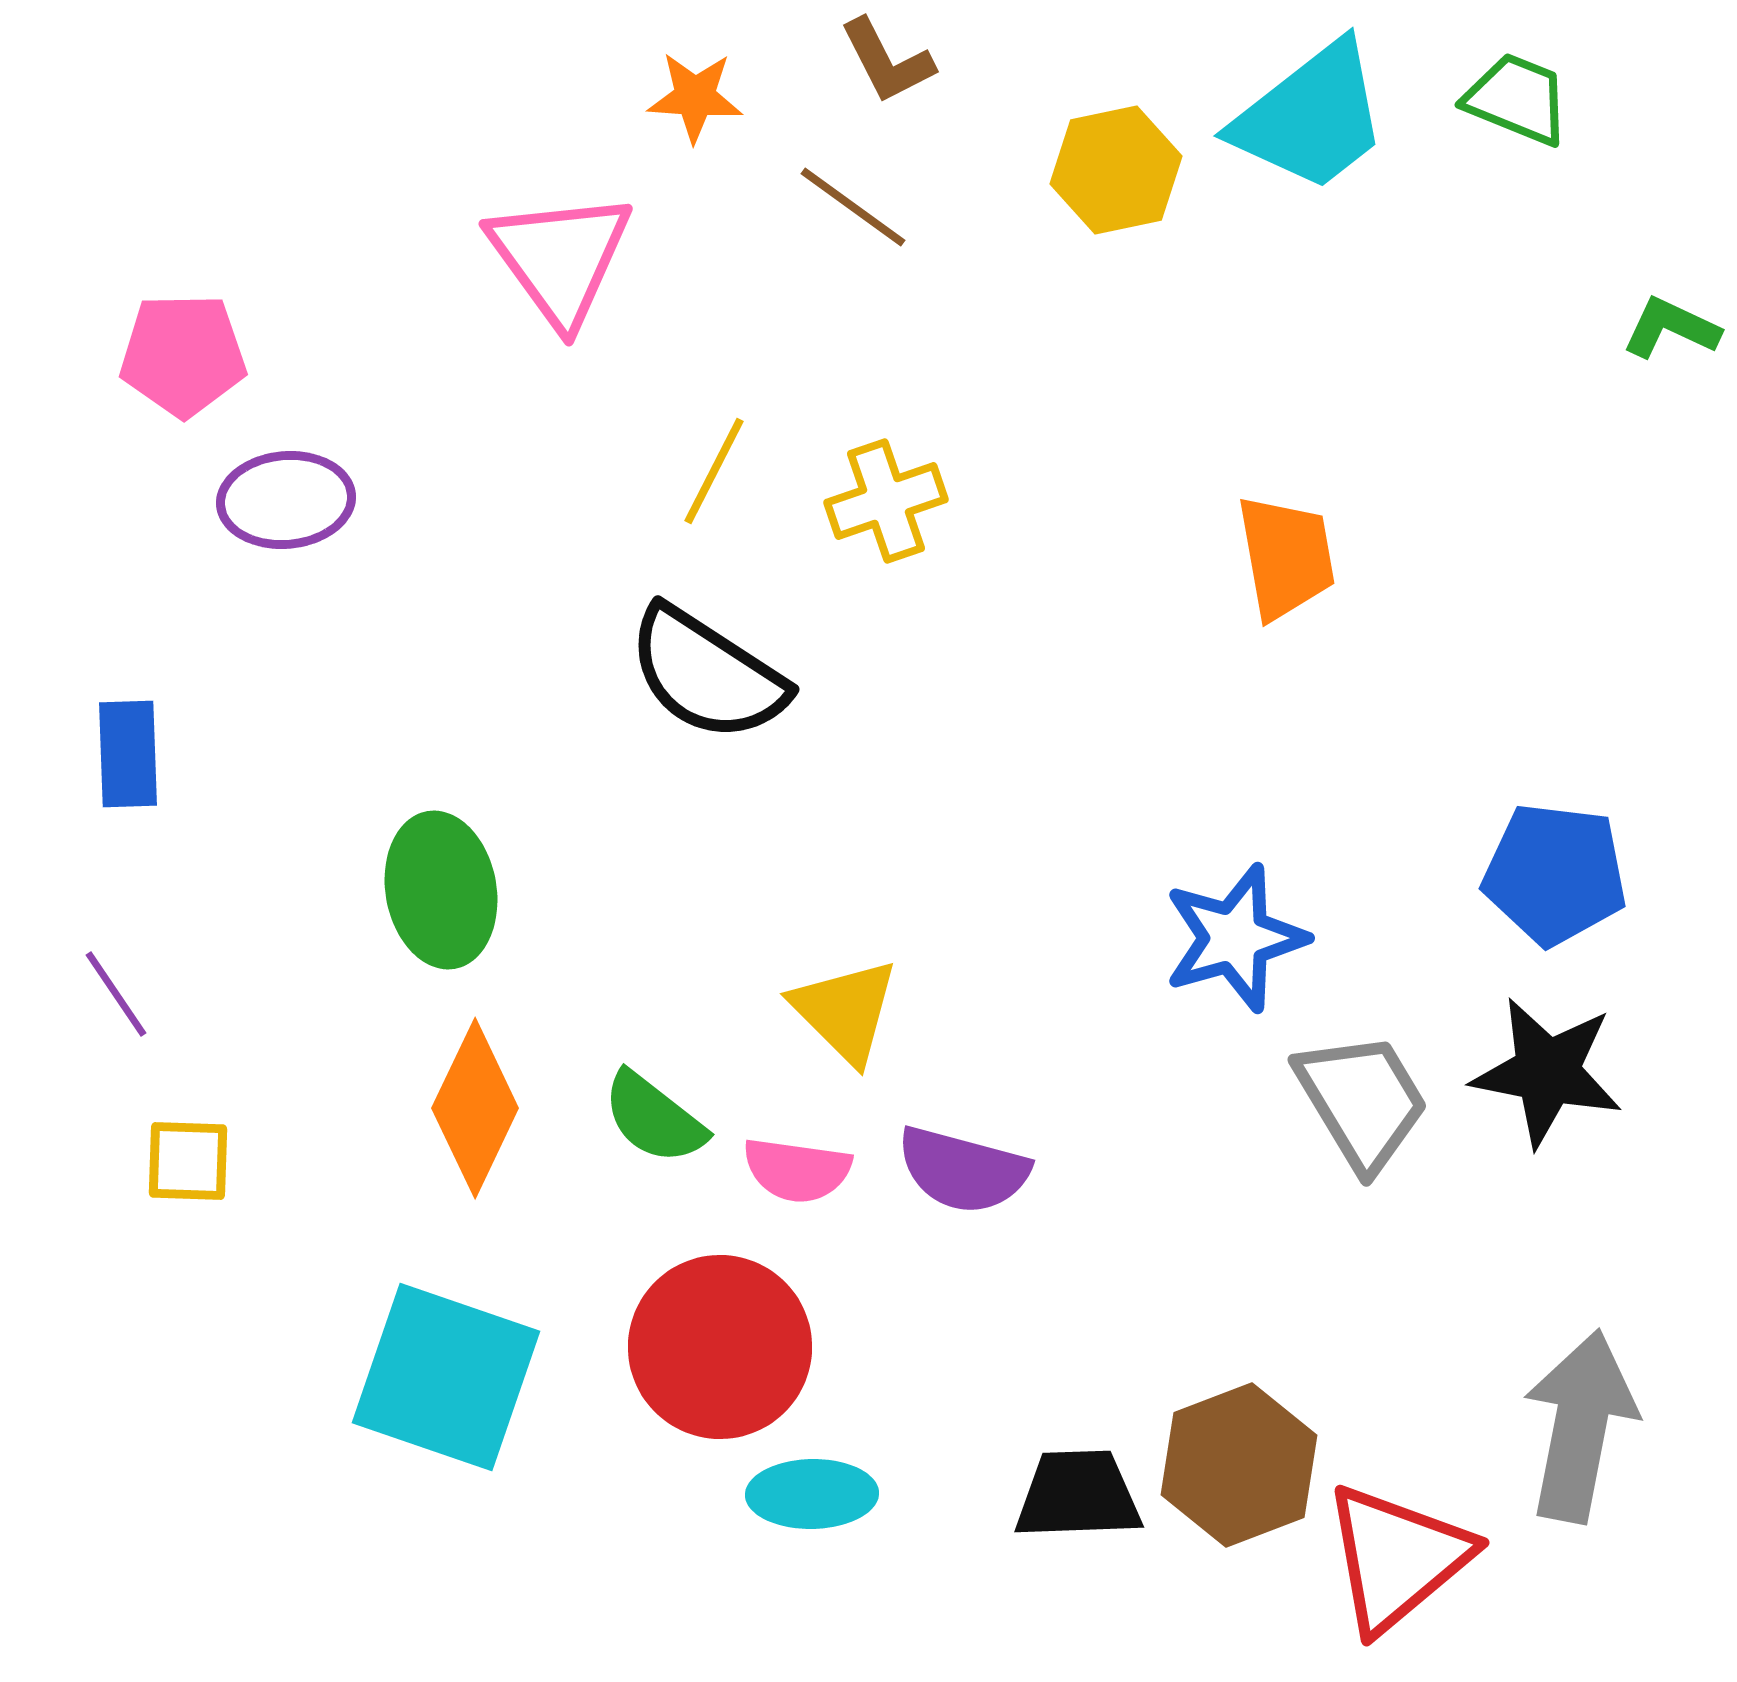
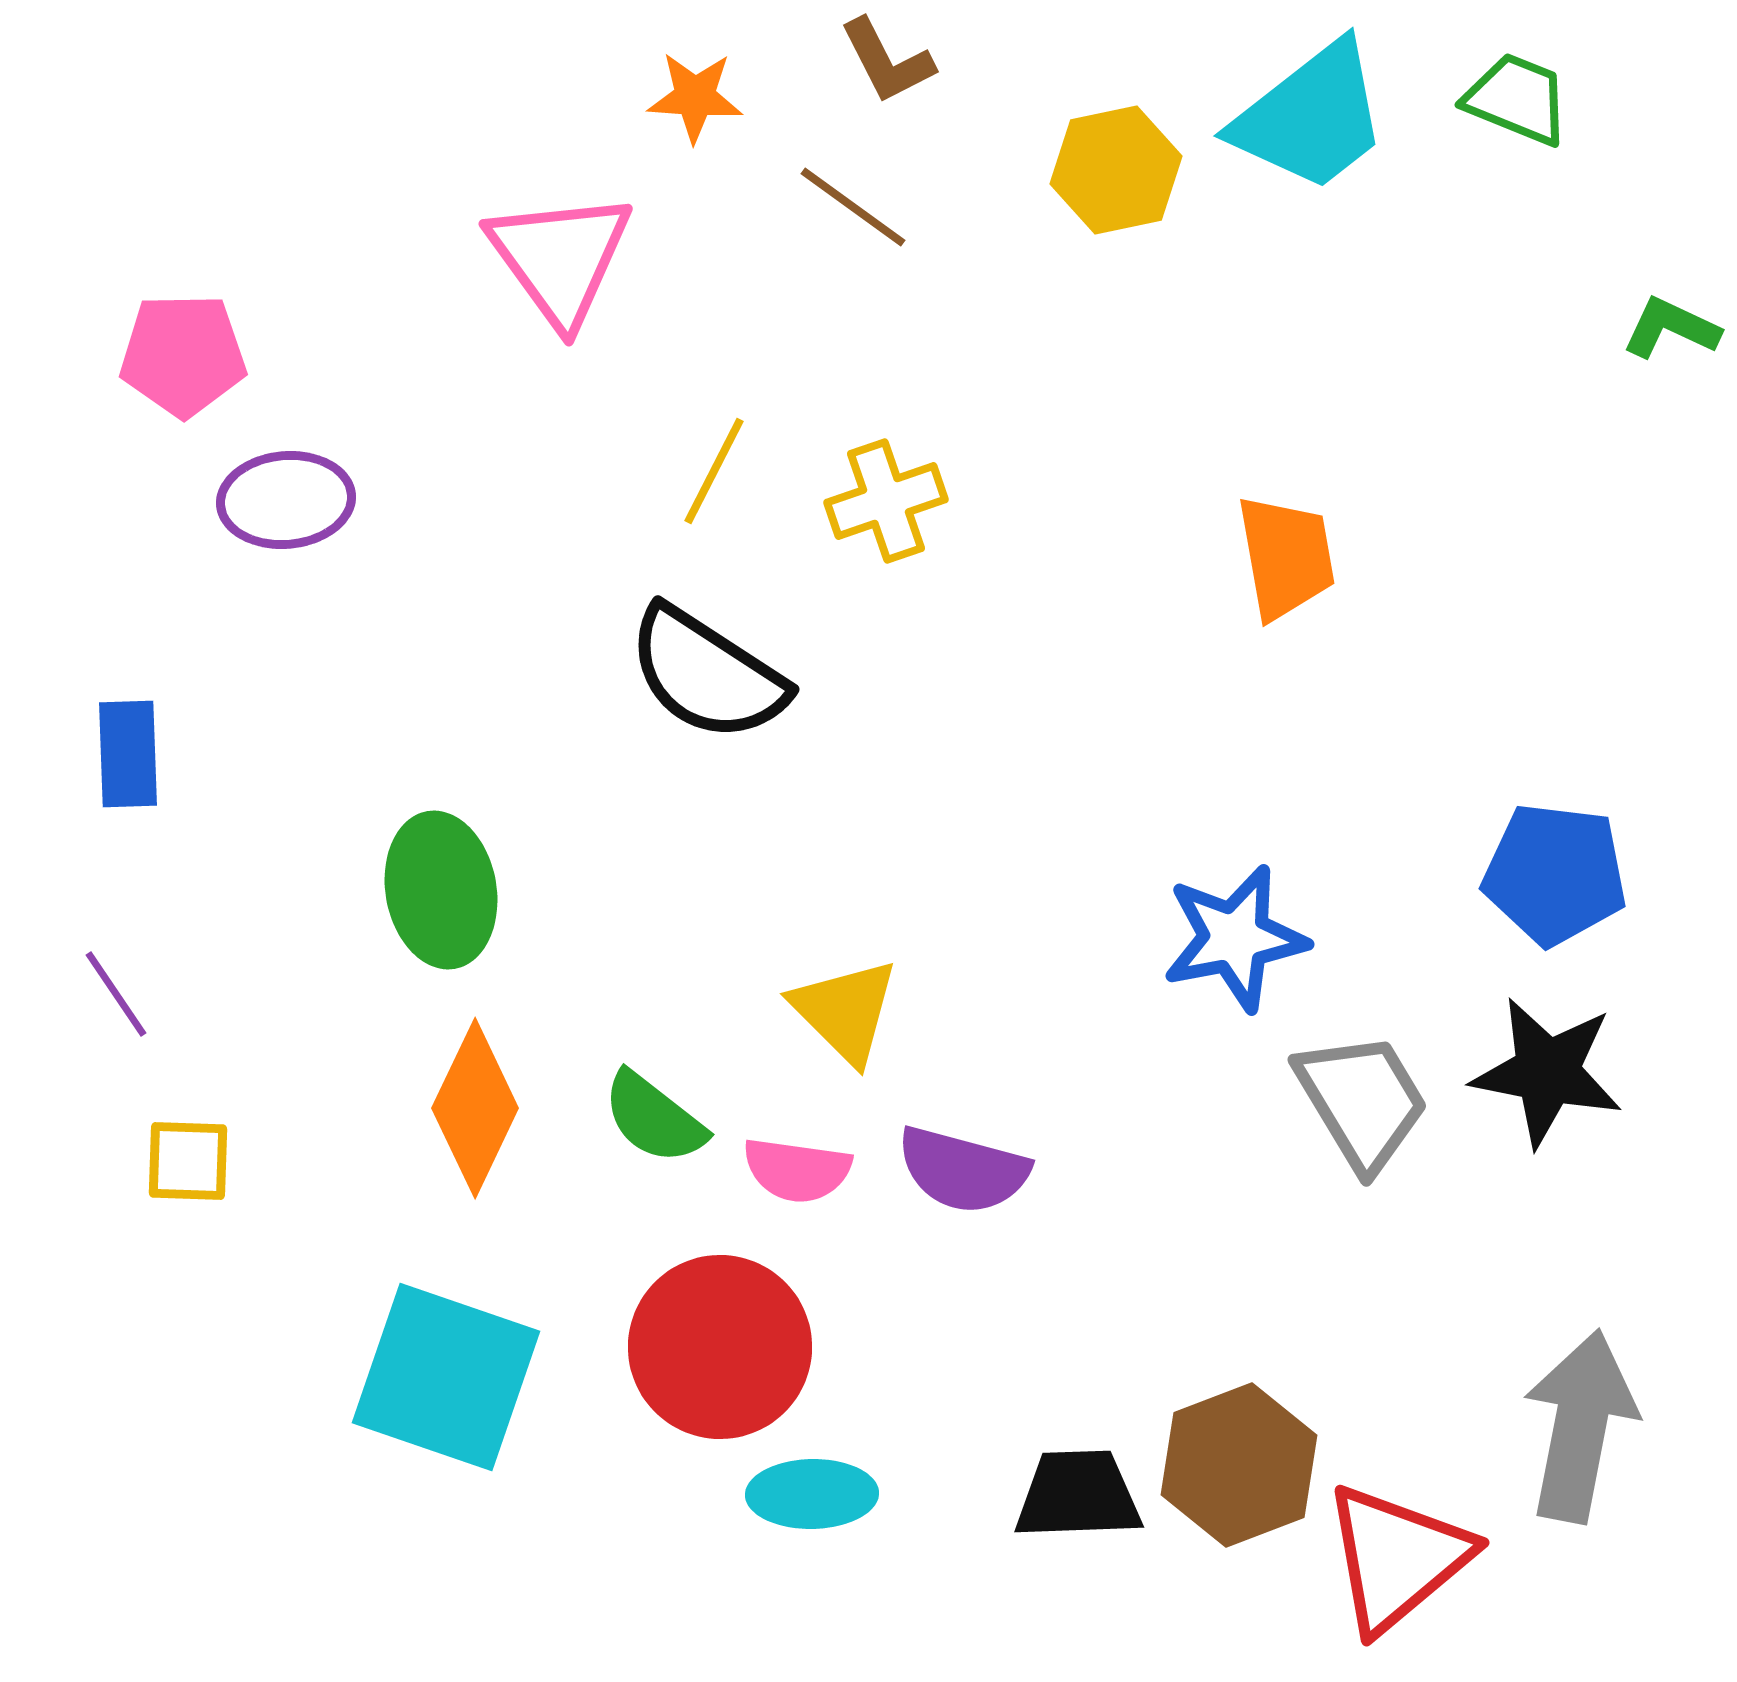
blue star: rotated 5 degrees clockwise
